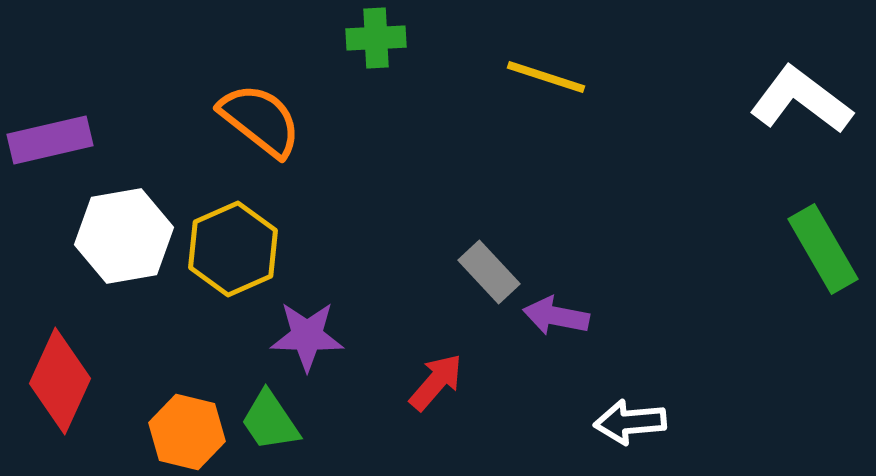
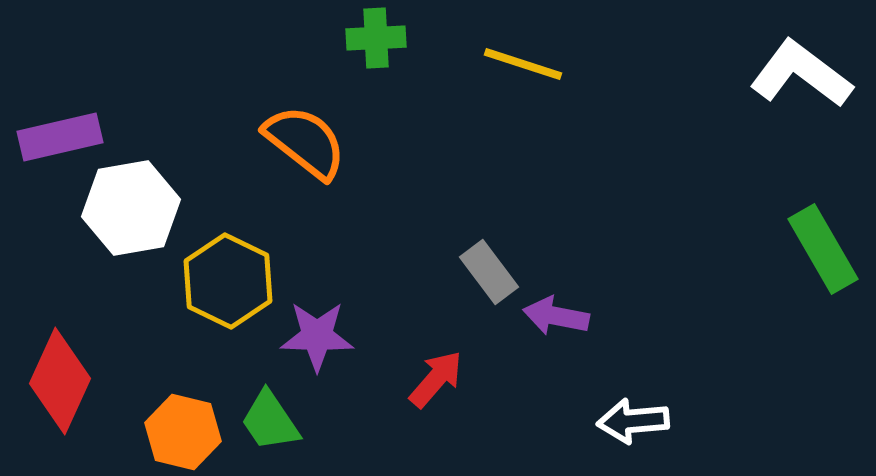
yellow line: moved 23 px left, 13 px up
white L-shape: moved 26 px up
orange semicircle: moved 45 px right, 22 px down
purple rectangle: moved 10 px right, 3 px up
white hexagon: moved 7 px right, 28 px up
yellow hexagon: moved 5 px left, 32 px down; rotated 10 degrees counterclockwise
gray rectangle: rotated 6 degrees clockwise
purple star: moved 10 px right
red arrow: moved 3 px up
white arrow: moved 3 px right, 1 px up
orange hexagon: moved 4 px left
